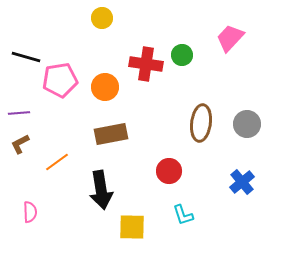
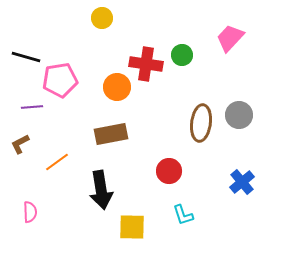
orange circle: moved 12 px right
purple line: moved 13 px right, 6 px up
gray circle: moved 8 px left, 9 px up
